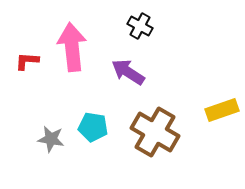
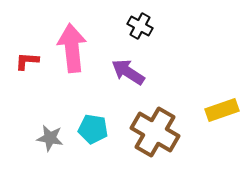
pink arrow: moved 1 px down
cyan pentagon: moved 2 px down
gray star: moved 1 px left, 1 px up
